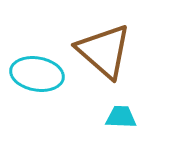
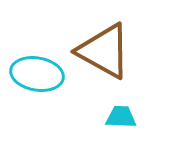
brown triangle: rotated 12 degrees counterclockwise
